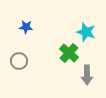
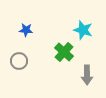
blue star: moved 3 px down
cyan star: moved 3 px left, 2 px up
green cross: moved 5 px left, 1 px up
